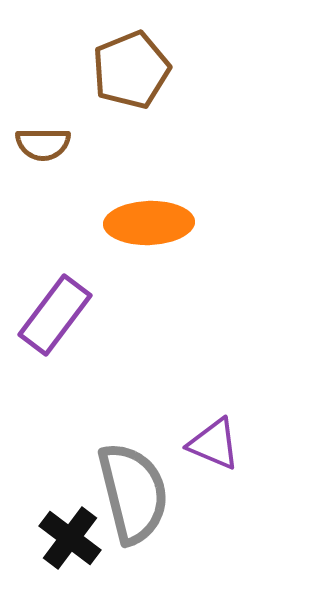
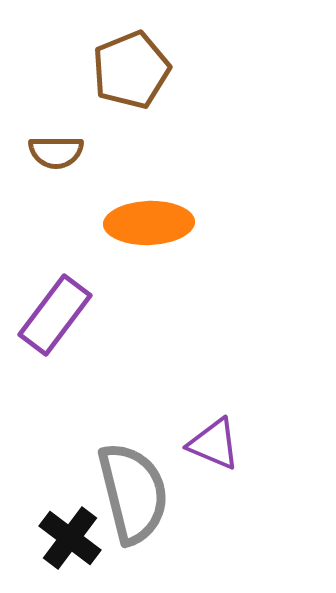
brown semicircle: moved 13 px right, 8 px down
